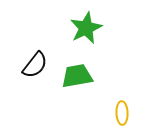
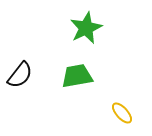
black semicircle: moved 15 px left, 10 px down
yellow ellipse: rotated 40 degrees counterclockwise
